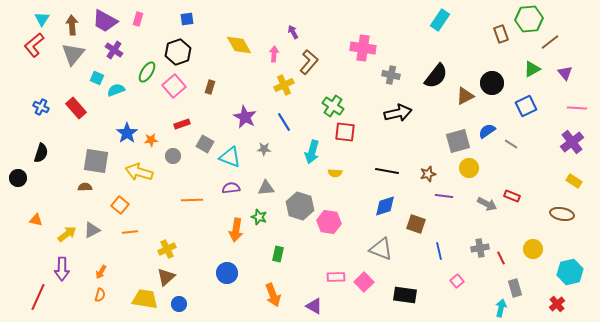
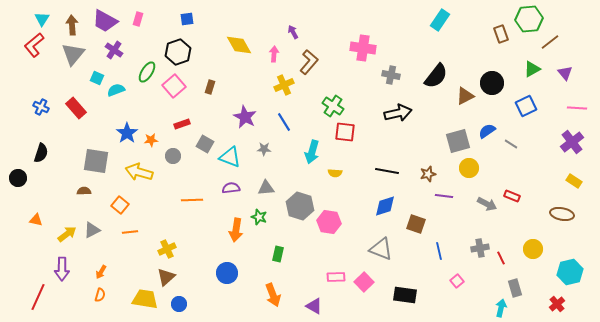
brown semicircle at (85, 187): moved 1 px left, 4 px down
